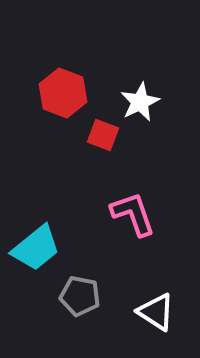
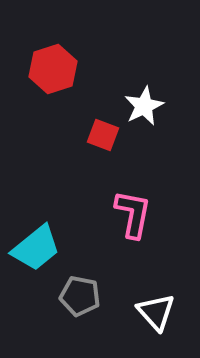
red hexagon: moved 10 px left, 24 px up; rotated 21 degrees clockwise
white star: moved 4 px right, 4 px down
pink L-shape: rotated 30 degrees clockwise
white triangle: rotated 15 degrees clockwise
